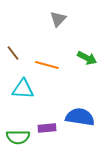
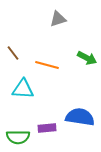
gray triangle: rotated 30 degrees clockwise
